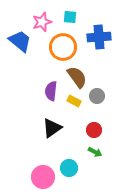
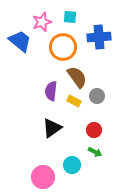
cyan circle: moved 3 px right, 3 px up
